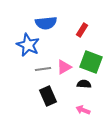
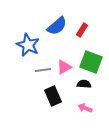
blue semicircle: moved 11 px right, 3 px down; rotated 35 degrees counterclockwise
gray line: moved 1 px down
black rectangle: moved 5 px right
pink arrow: moved 2 px right, 2 px up
